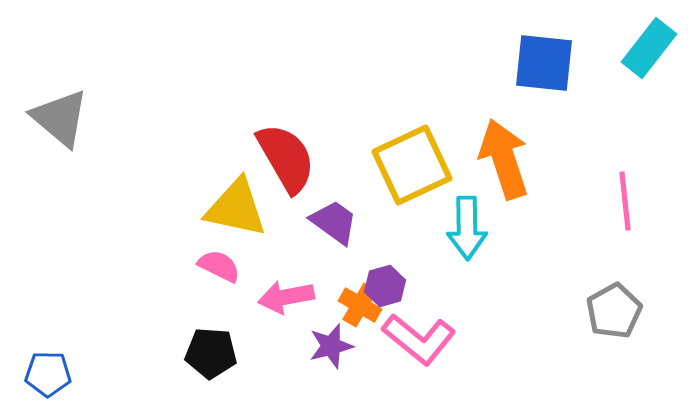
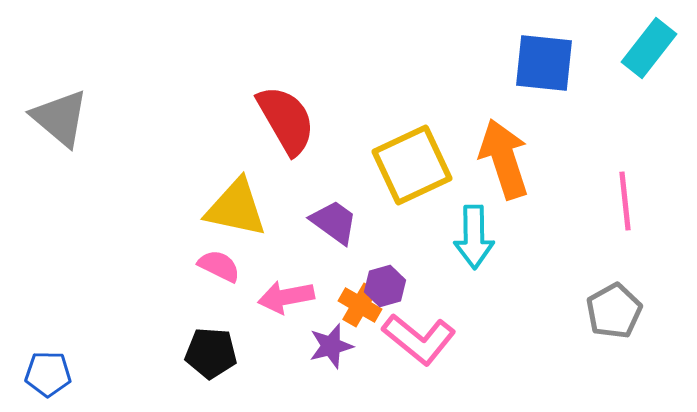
red semicircle: moved 38 px up
cyan arrow: moved 7 px right, 9 px down
